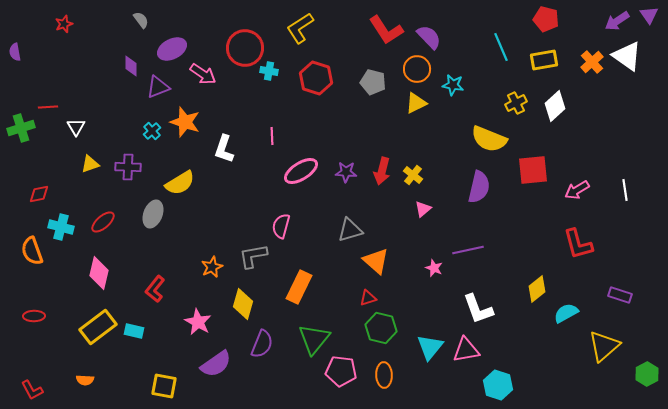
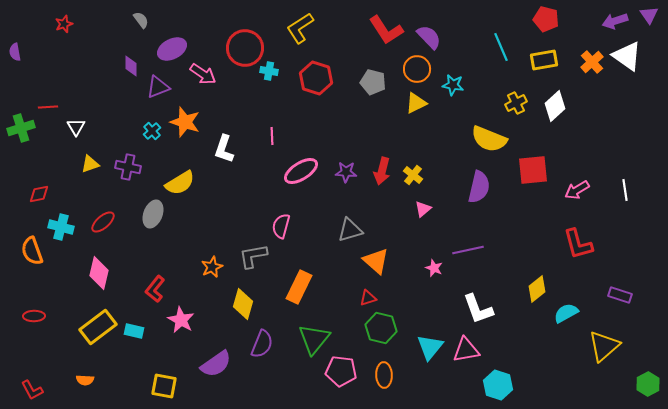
purple arrow at (617, 21): moved 2 px left; rotated 15 degrees clockwise
purple cross at (128, 167): rotated 10 degrees clockwise
pink star at (198, 322): moved 17 px left, 2 px up
green hexagon at (647, 374): moved 1 px right, 10 px down
